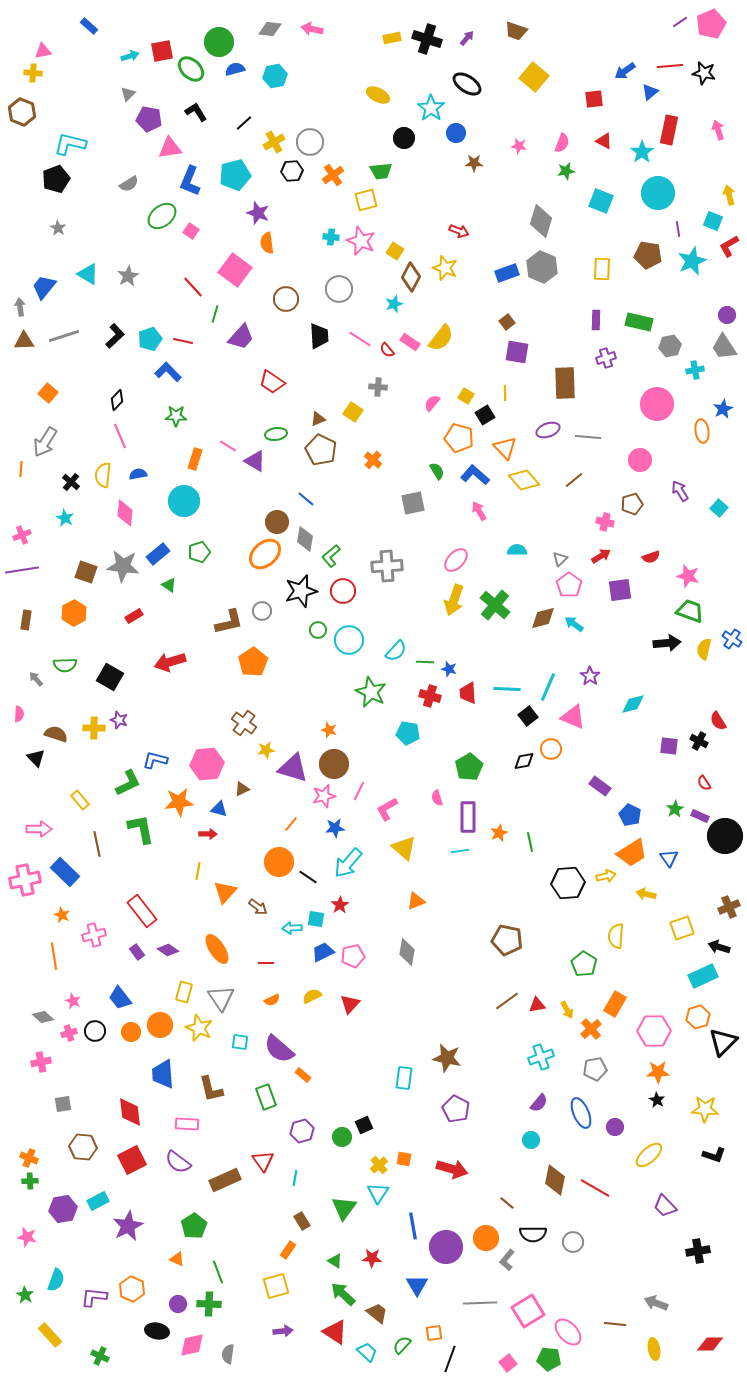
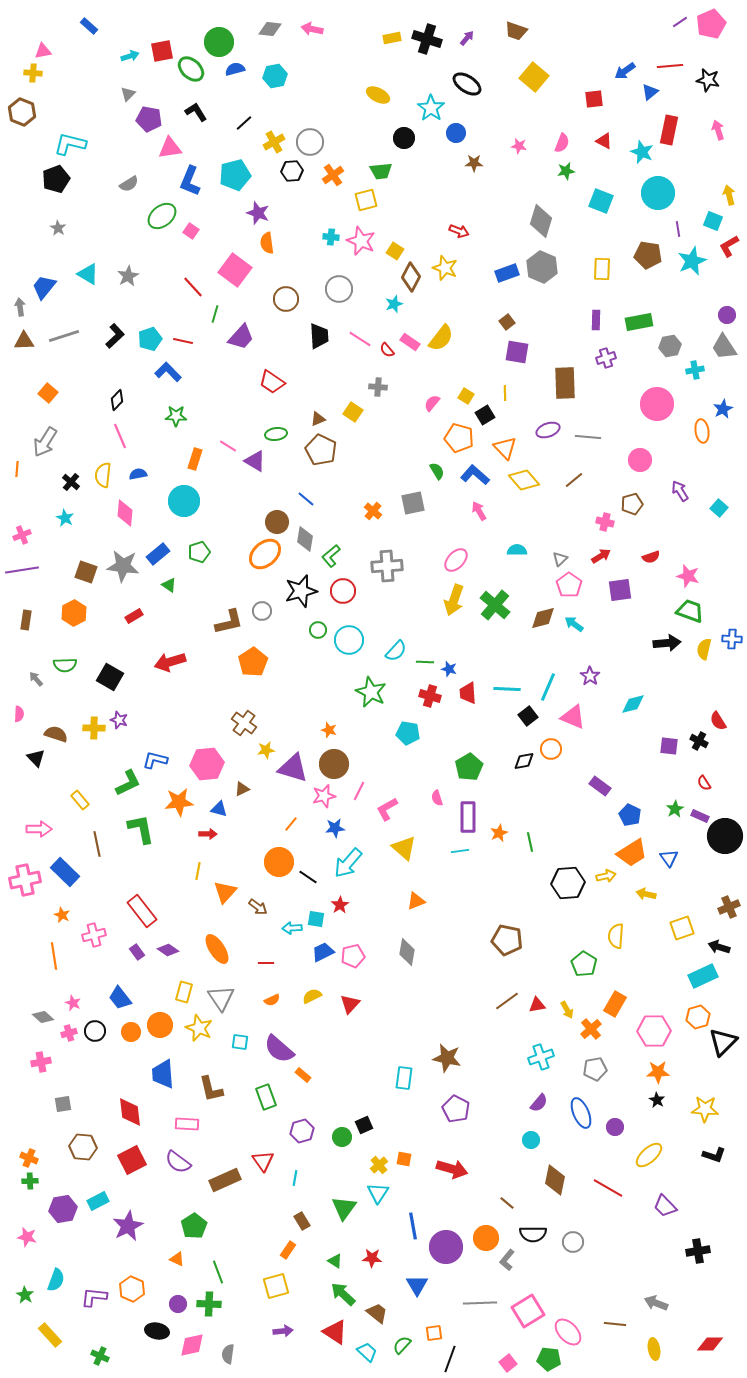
black star at (704, 73): moved 4 px right, 7 px down
cyan star at (642, 152): rotated 15 degrees counterclockwise
green rectangle at (639, 322): rotated 24 degrees counterclockwise
orange cross at (373, 460): moved 51 px down
orange line at (21, 469): moved 4 px left
blue cross at (732, 639): rotated 30 degrees counterclockwise
pink star at (73, 1001): moved 2 px down
red line at (595, 1188): moved 13 px right
